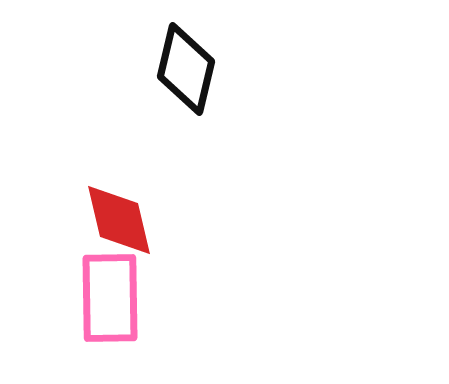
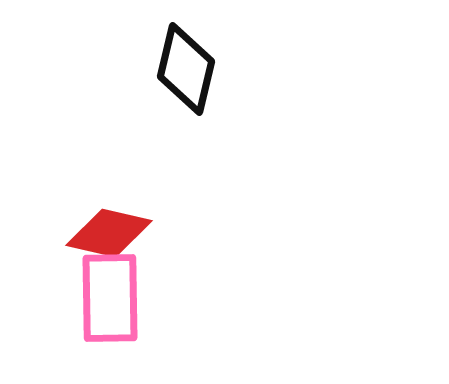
red diamond: moved 10 px left, 13 px down; rotated 64 degrees counterclockwise
